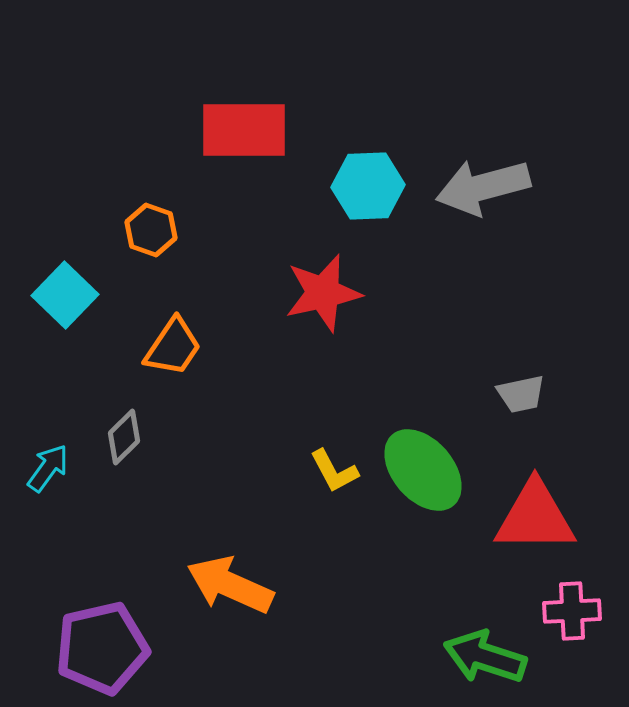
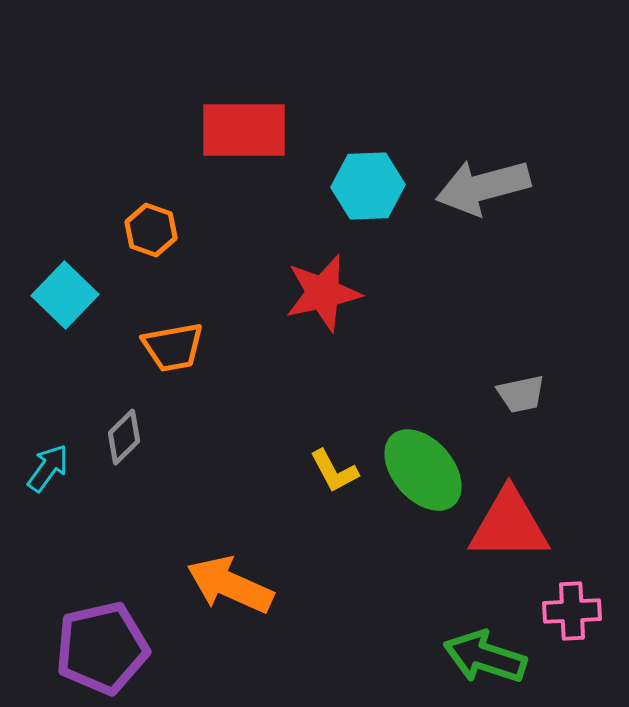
orange trapezoid: rotated 46 degrees clockwise
red triangle: moved 26 px left, 8 px down
